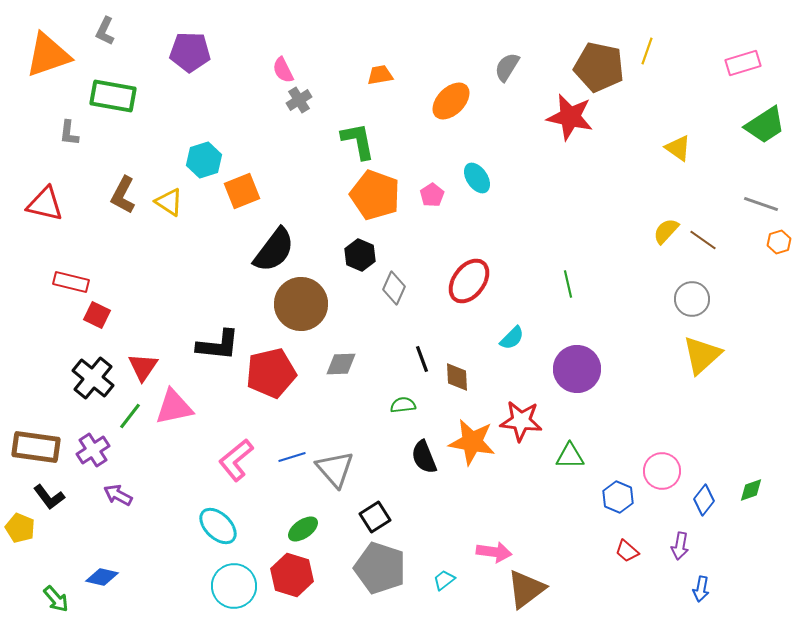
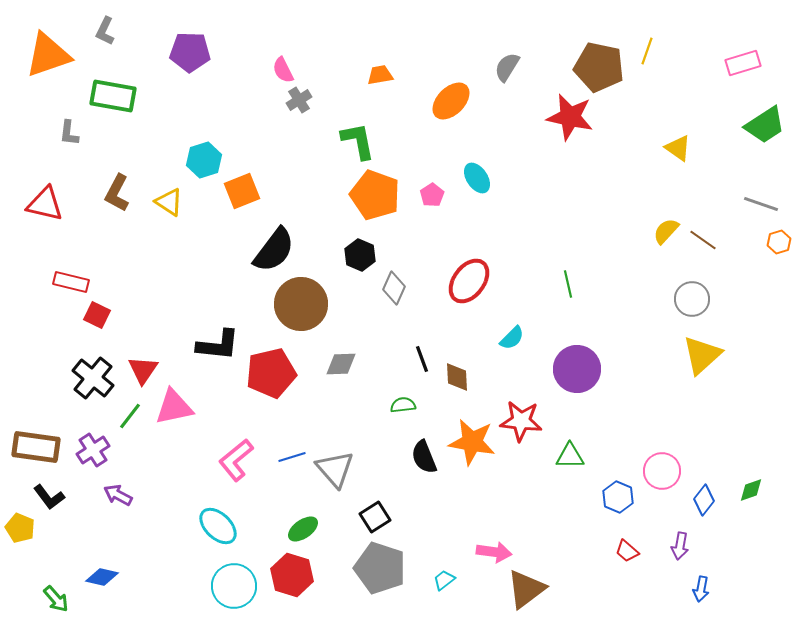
brown L-shape at (123, 195): moved 6 px left, 2 px up
red triangle at (143, 367): moved 3 px down
